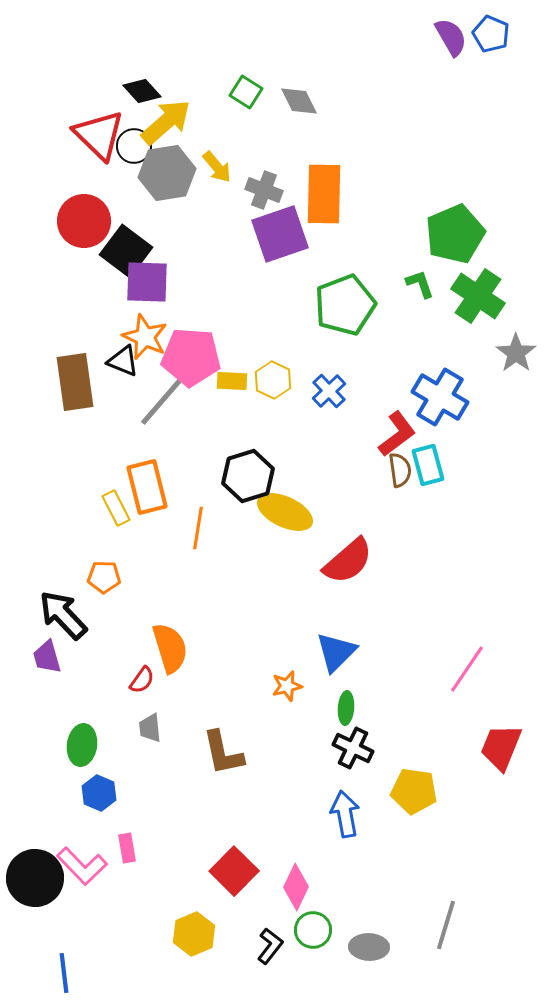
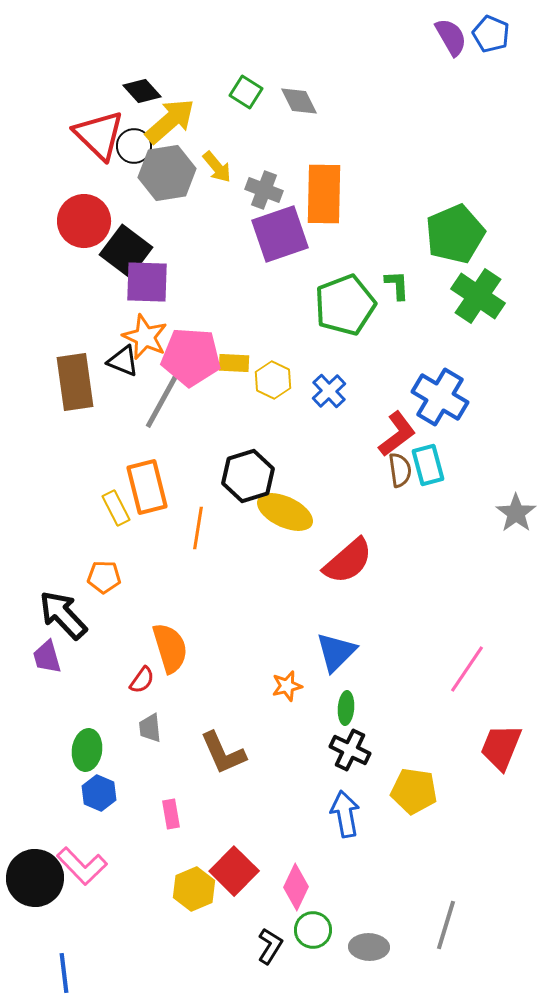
yellow arrow at (166, 122): moved 4 px right, 1 px up
green L-shape at (420, 284): moved 23 px left, 1 px down; rotated 16 degrees clockwise
gray star at (516, 353): moved 160 px down
yellow rectangle at (232, 381): moved 2 px right, 18 px up
gray line at (162, 401): rotated 12 degrees counterclockwise
green ellipse at (82, 745): moved 5 px right, 5 px down
black cross at (353, 748): moved 3 px left, 2 px down
brown L-shape at (223, 753): rotated 12 degrees counterclockwise
pink rectangle at (127, 848): moved 44 px right, 34 px up
yellow hexagon at (194, 934): moved 45 px up
black L-shape at (270, 946): rotated 6 degrees counterclockwise
